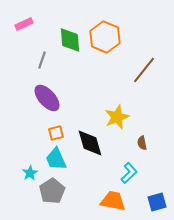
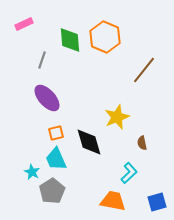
black diamond: moved 1 px left, 1 px up
cyan star: moved 2 px right, 1 px up; rotated 14 degrees counterclockwise
